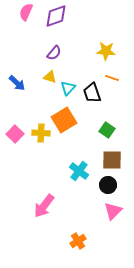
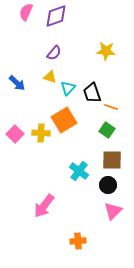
orange line: moved 1 px left, 29 px down
orange cross: rotated 28 degrees clockwise
